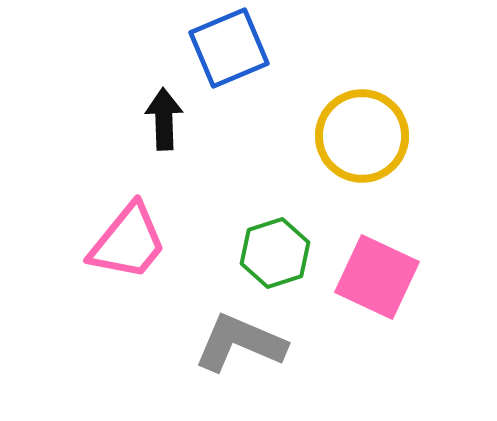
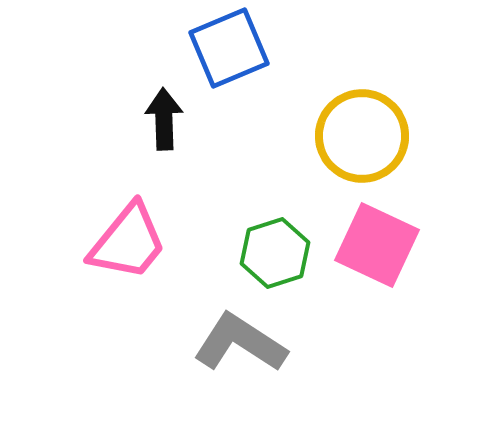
pink square: moved 32 px up
gray L-shape: rotated 10 degrees clockwise
